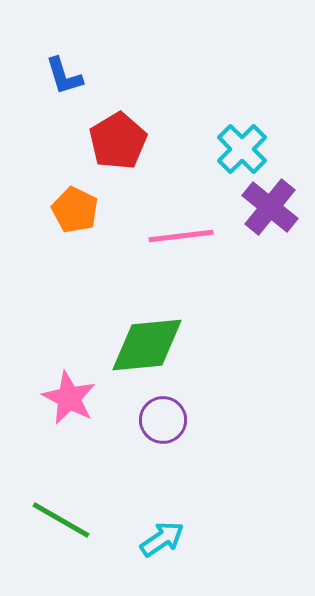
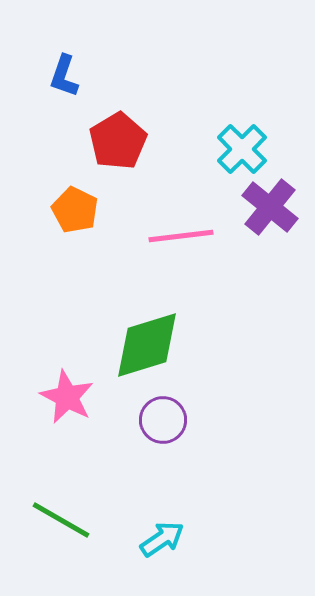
blue L-shape: rotated 36 degrees clockwise
green diamond: rotated 12 degrees counterclockwise
pink star: moved 2 px left, 1 px up
